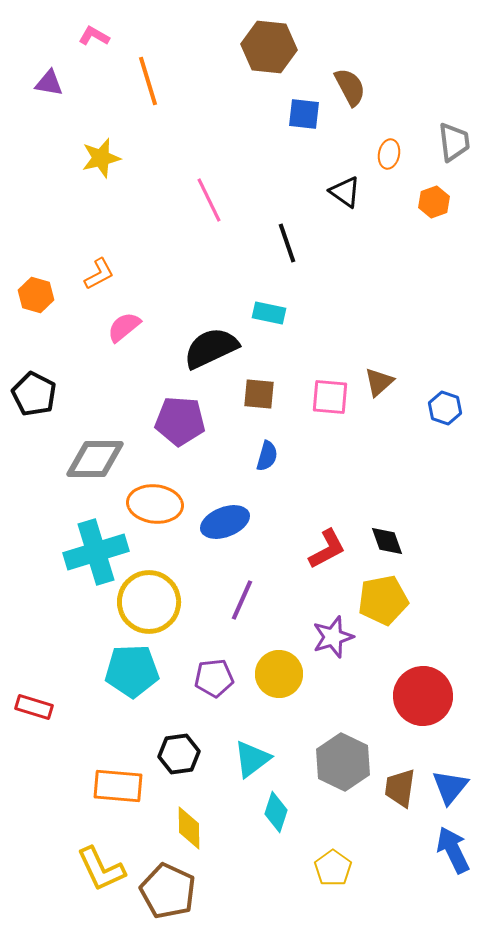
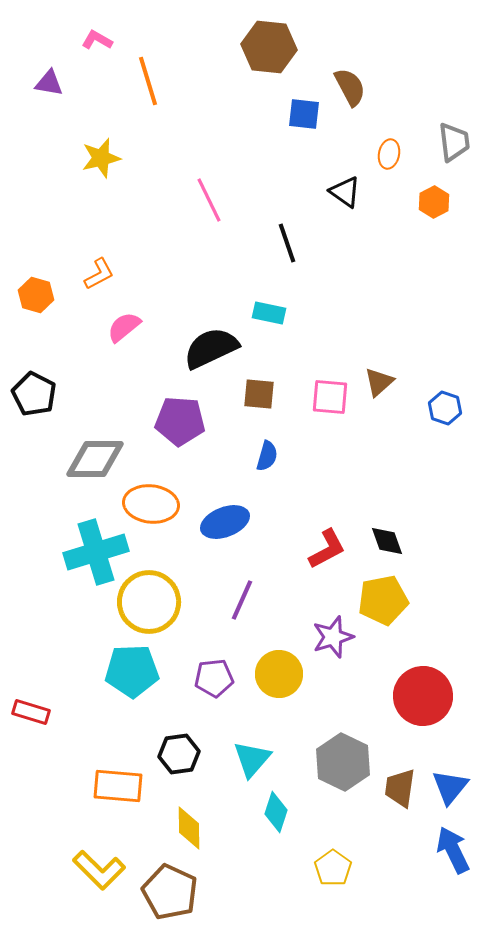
pink L-shape at (94, 36): moved 3 px right, 4 px down
orange hexagon at (434, 202): rotated 8 degrees counterclockwise
orange ellipse at (155, 504): moved 4 px left
red rectangle at (34, 707): moved 3 px left, 5 px down
cyan triangle at (252, 759): rotated 12 degrees counterclockwise
yellow L-shape at (101, 869): moved 2 px left, 1 px down; rotated 20 degrees counterclockwise
brown pentagon at (168, 891): moved 2 px right, 1 px down
